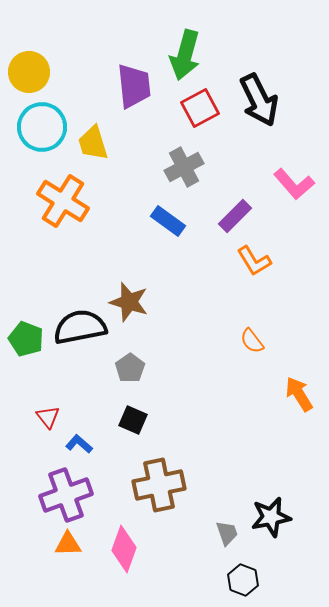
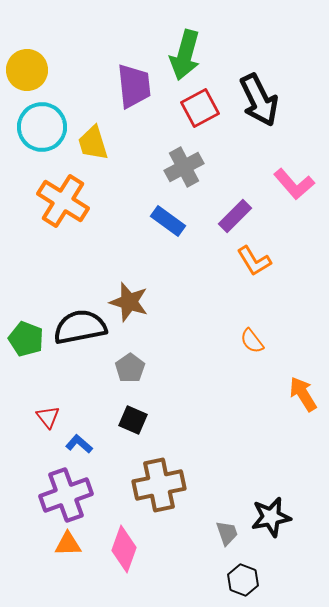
yellow circle: moved 2 px left, 2 px up
orange arrow: moved 4 px right
